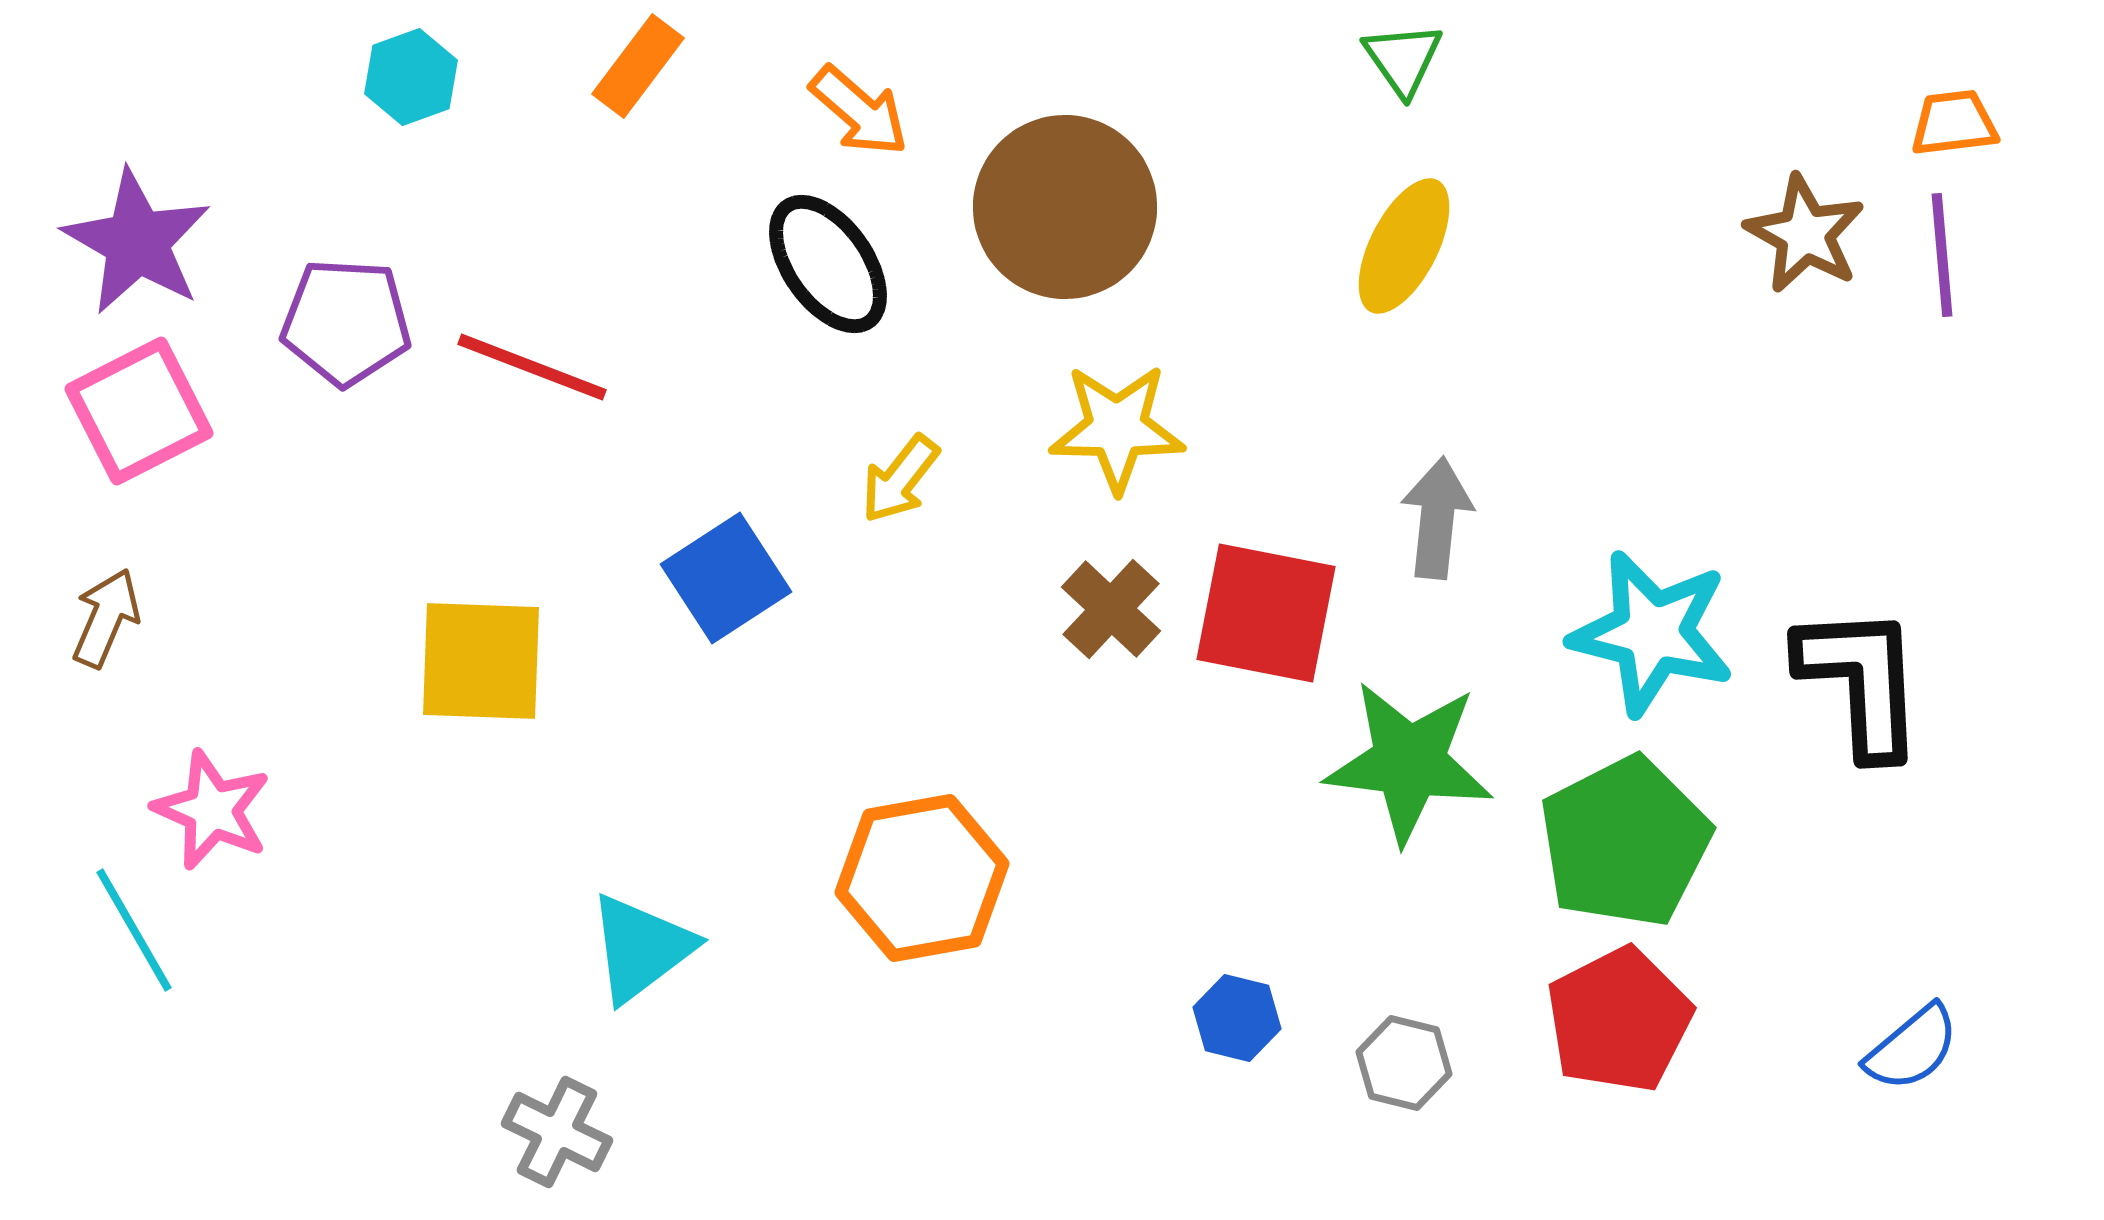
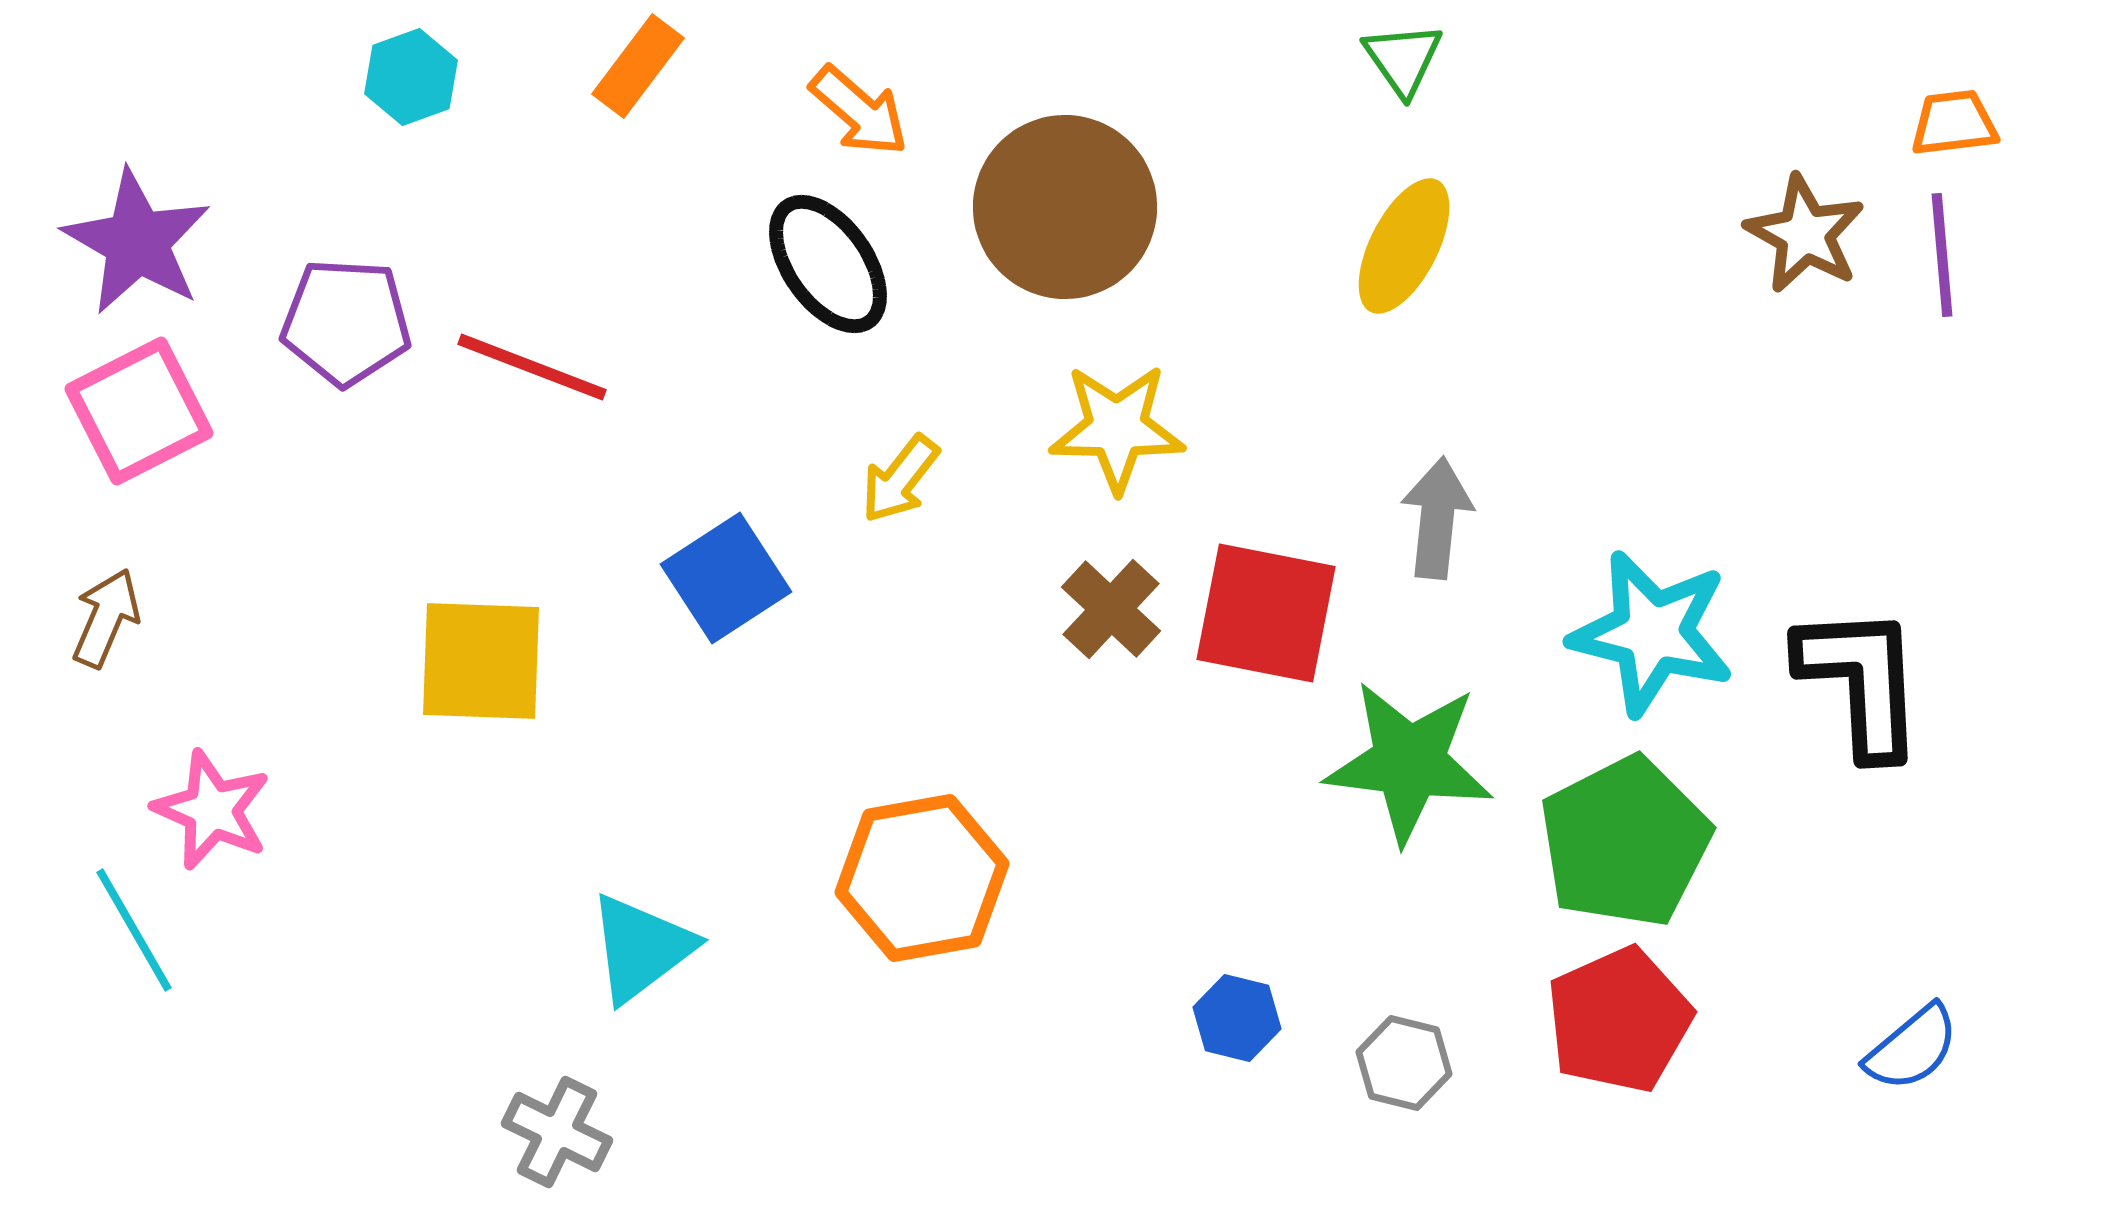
red pentagon: rotated 3 degrees clockwise
